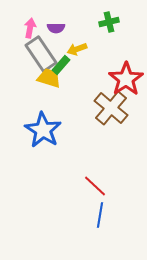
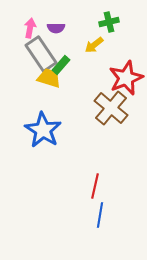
yellow arrow: moved 17 px right, 4 px up; rotated 18 degrees counterclockwise
red star: moved 1 px up; rotated 12 degrees clockwise
red line: rotated 60 degrees clockwise
